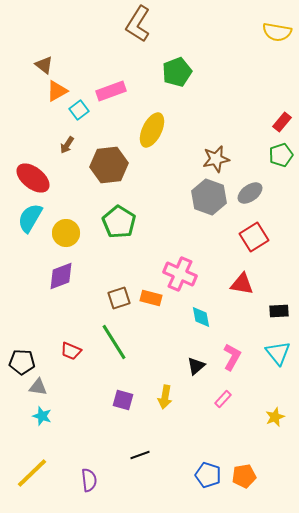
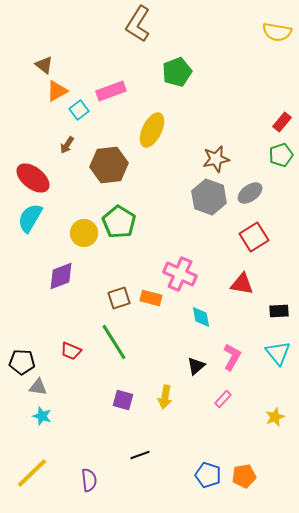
yellow circle at (66, 233): moved 18 px right
